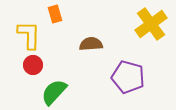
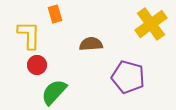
red circle: moved 4 px right
